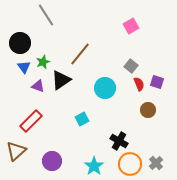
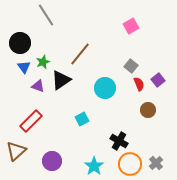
purple square: moved 1 px right, 2 px up; rotated 32 degrees clockwise
